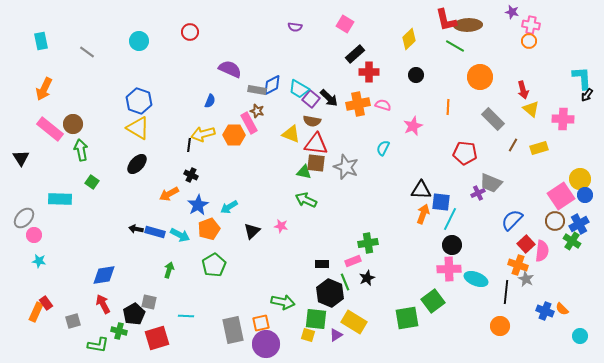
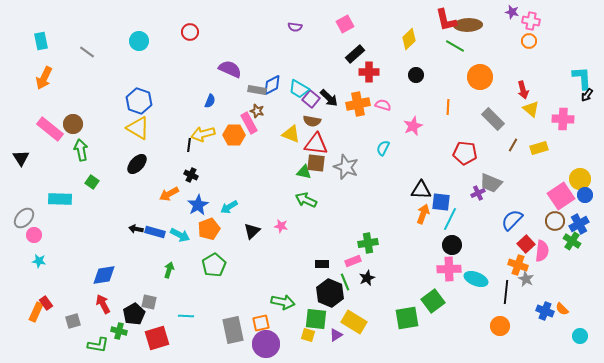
pink square at (345, 24): rotated 30 degrees clockwise
pink cross at (531, 25): moved 4 px up
orange arrow at (44, 89): moved 11 px up
